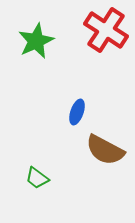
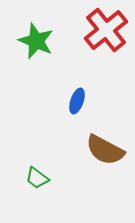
red cross: rotated 18 degrees clockwise
green star: rotated 24 degrees counterclockwise
blue ellipse: moved 11 px up
